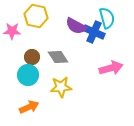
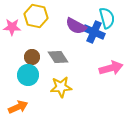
pink star: moved 4 px up
orange arrow: moved 11 px left
